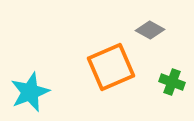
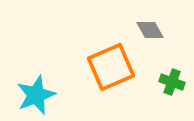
gray diamond: rotated 32 degrees clockwise
cyan star: moved 6 px right, 3 px down
